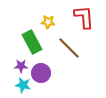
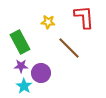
green rectangle: moved 12 px left
cyan star: moved 1 px right, 1 px down; rotated 21 degrees clockwise
